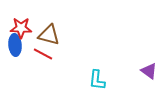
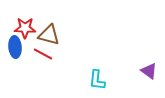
red star: moved 4 px right
blue ellipse: moved 2 px down
